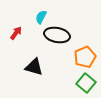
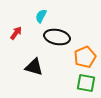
cyan semicircle: moved 1 px up
black ellipse: moved 2 px down
green square: rotated 30 degrees counterclockwise
